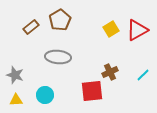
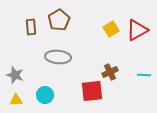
brown pentagon: moved 1 px left
brown rectangle: rotated 56 degrees counterclockwise
cyan line: moved 1 px right; rotated 48 degrees clockwise
